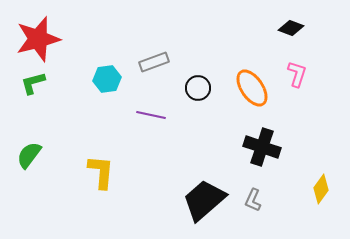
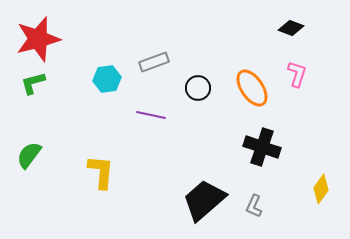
gray L-shape: moved 1 px right, 6 px down
